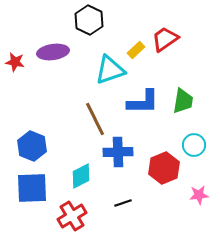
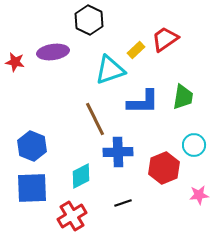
green trapezoid: moved 4 px up
